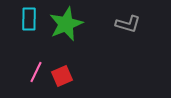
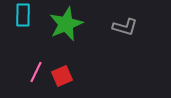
cyan rectangle: moved 6 px left, 4 px up
gray L-shape: moved 3 px left, 3 px down
